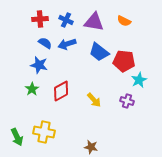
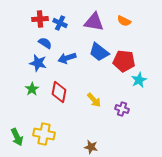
blue cross: moved 6 px left, 3 px down
blue arrow: moved 14 px down
blue star: moved 1 px left, 2 px up
red diamond: moved 2 px left, 1 px down; rotated 50 degrees counterclockwise
purple cross: moved 5 px left, 8 px down
yellow cross: moved 2 px down
